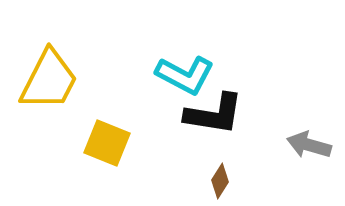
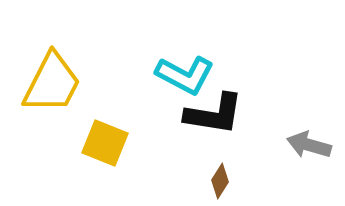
yellow trapezoid: moved 3 px right, 3 px down
yellow square: moved 2 px left
